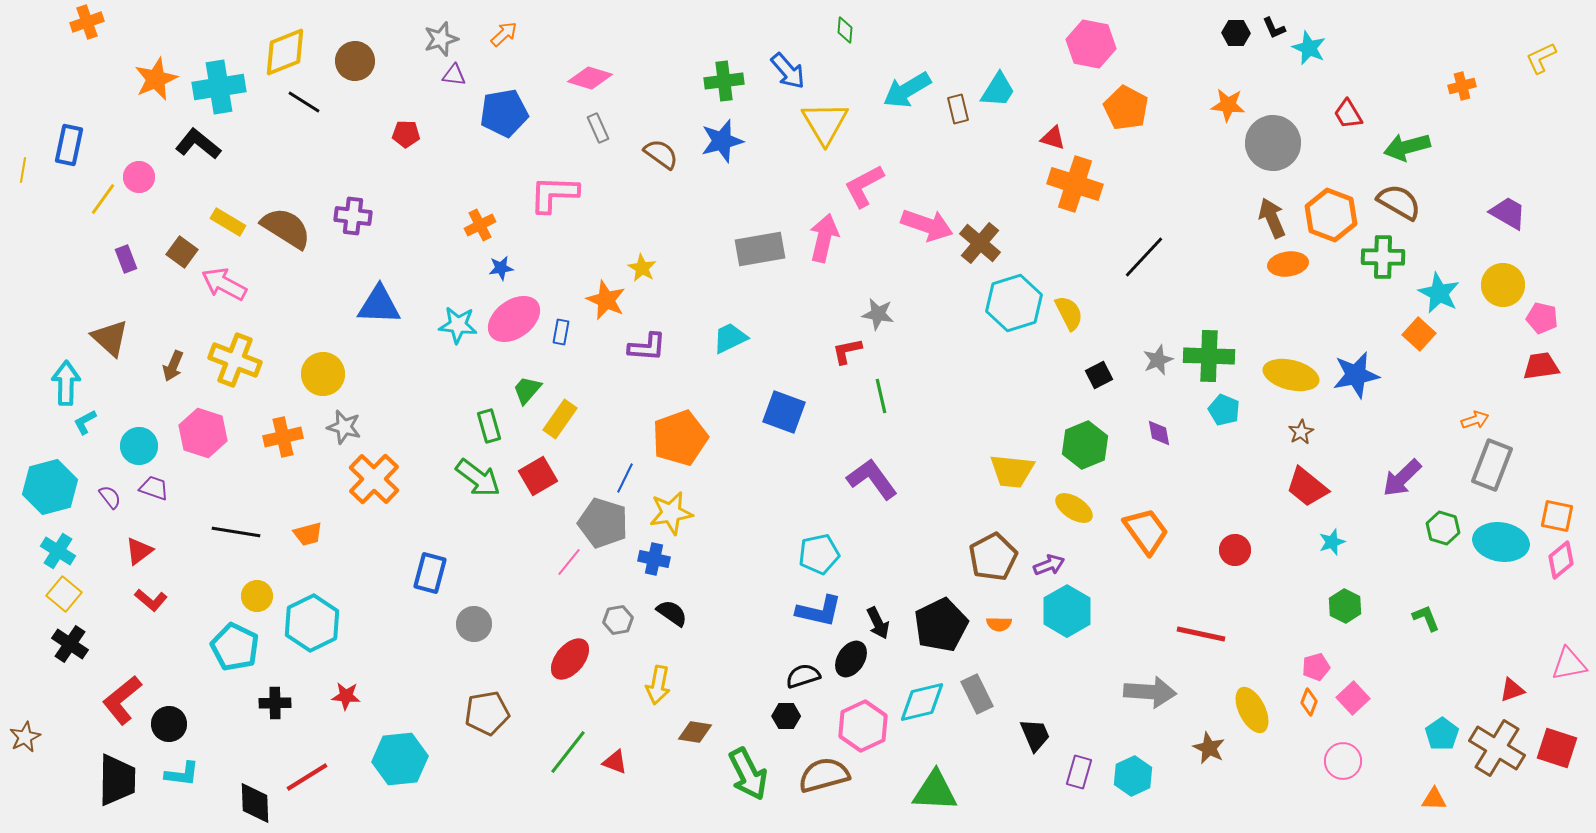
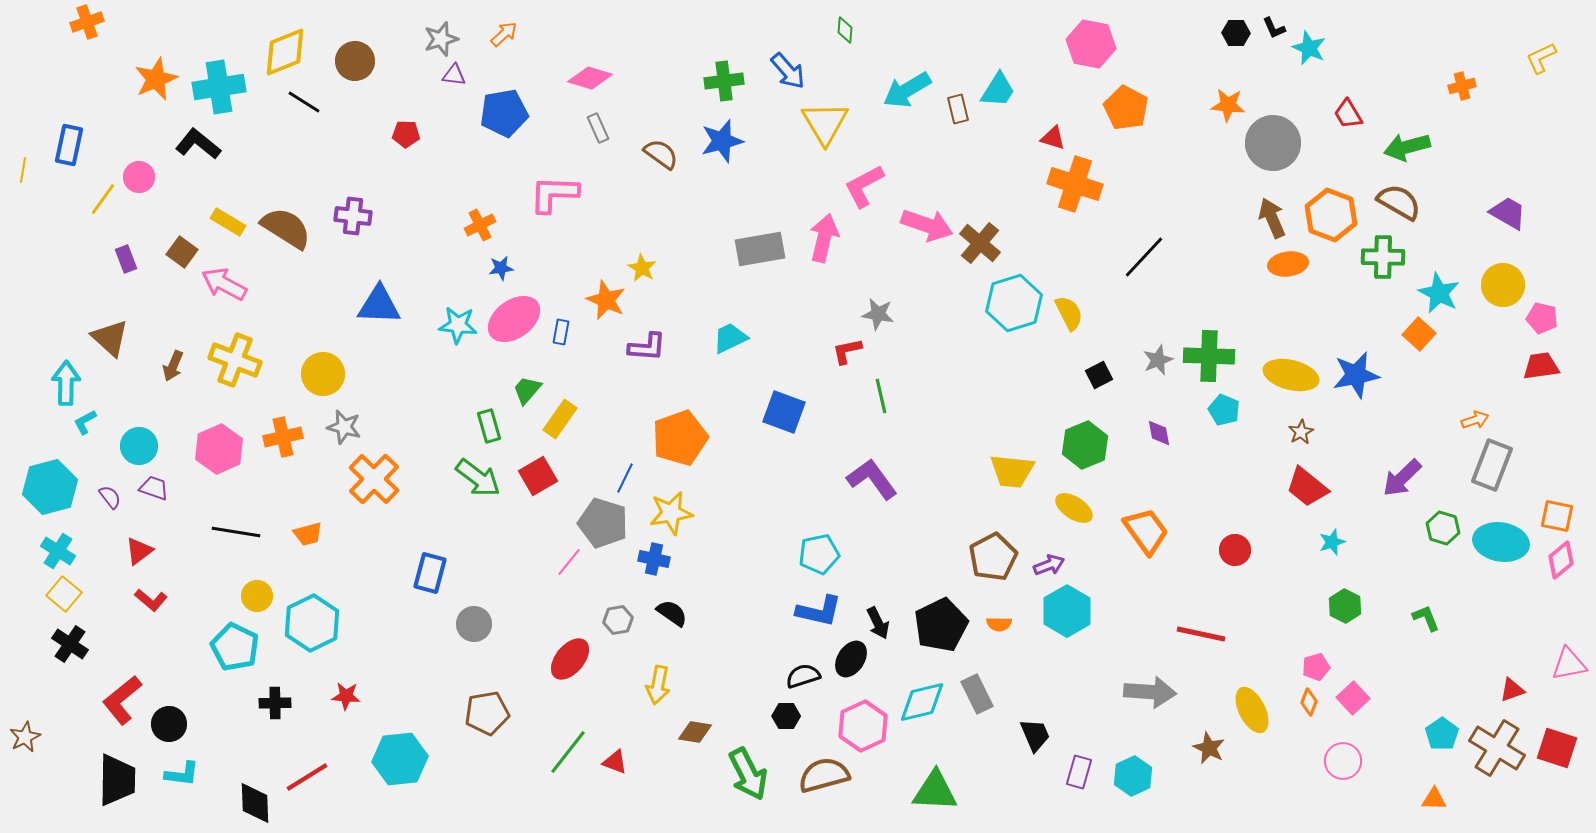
pink hexagon at (203, 433): moved 16 px right, 16 px down; rotated 18 degrees clockwise
